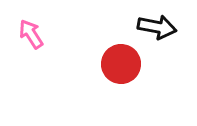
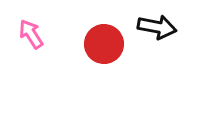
red circle: moved 17 px left, 20 px up
